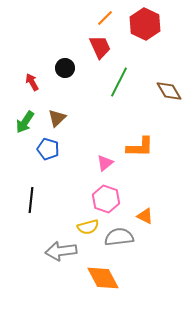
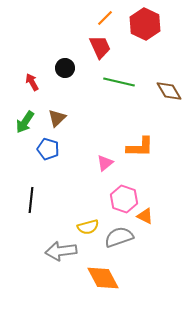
green line: rotated 76 degrees clockwise
pink hexagon: moved 18 px right
gray semicircle: rotated 12 degrees counterclockwise
